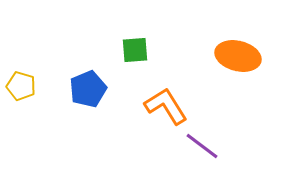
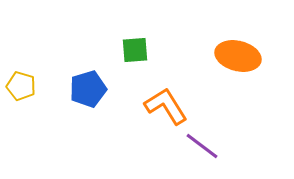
blue pentagon: rotated 6 degrees clockwise
